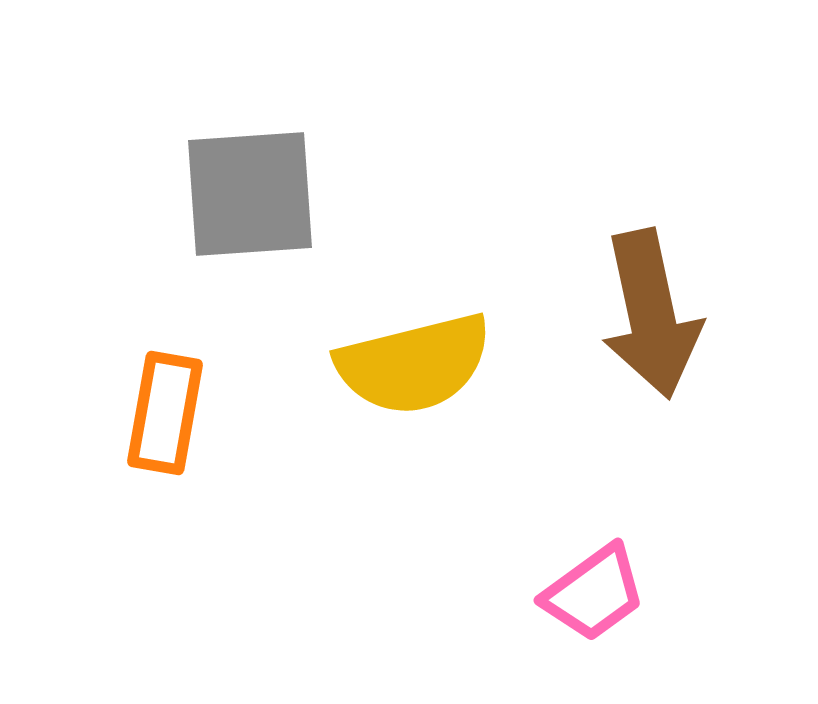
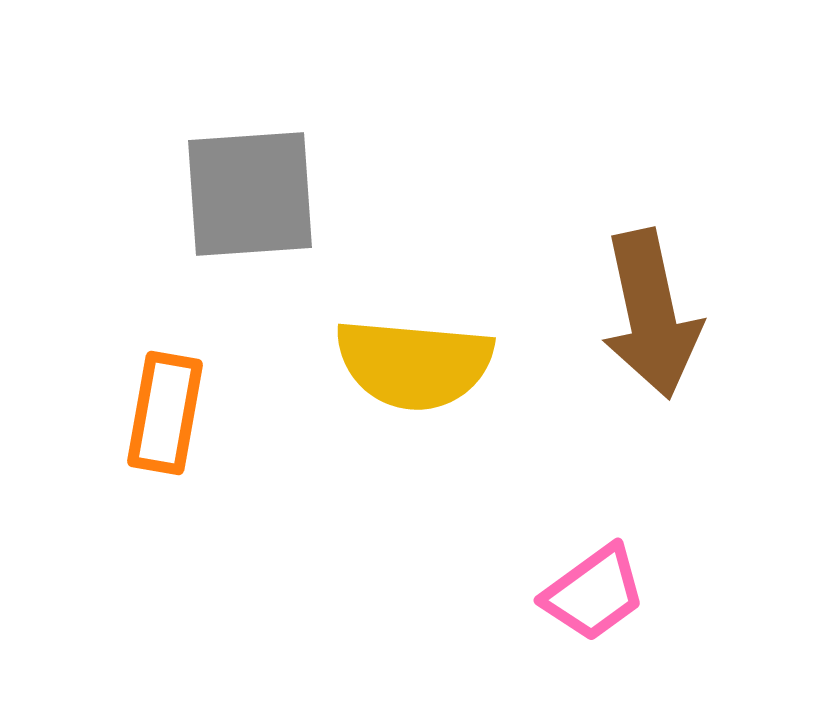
yellow semicircle: rotated 19 degrees clockwise
